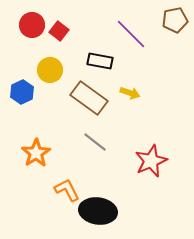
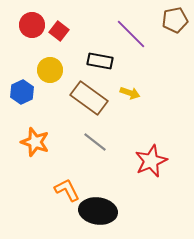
orange star: moved 1 px left, 11 px up; rotated 20 degrees counterclockwise
